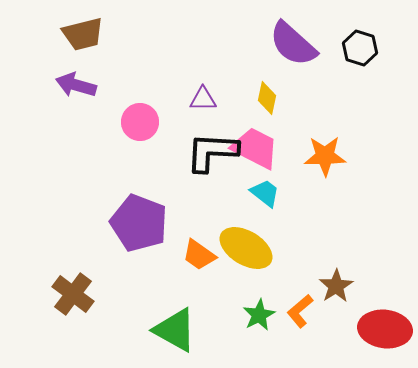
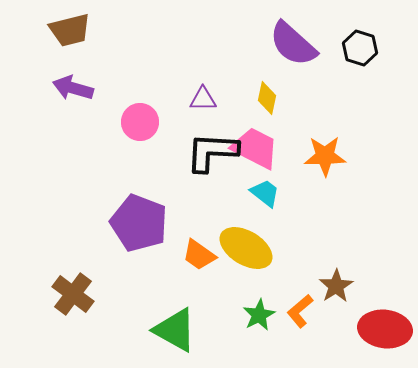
brown trapezoid: moved 13 px left, 4 px up
purple arrow: moved 3 px left, 3 px down
